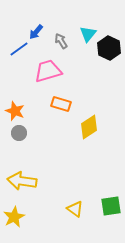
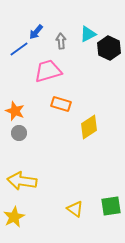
cyan triangle: rotated 24 degrees clockwise
gray arrow: rotated 28 degrees clockwise
